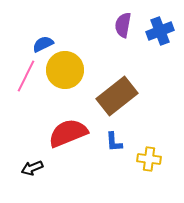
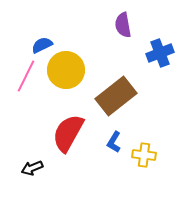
purple semicircle: rotated 20 degrees counterclockwise
blue cross: moved 22 px down
blue semicircle: moved 1 px left, 1 px down
yellow circle: moved 1 px right
brown rectangle: moved 1 px left
red semicircle: rotated 39 degrees counterclockwise
blue L-shape: rotated 35 degrees clockwise
yellow cross: moved 5 px left, 4 px up
